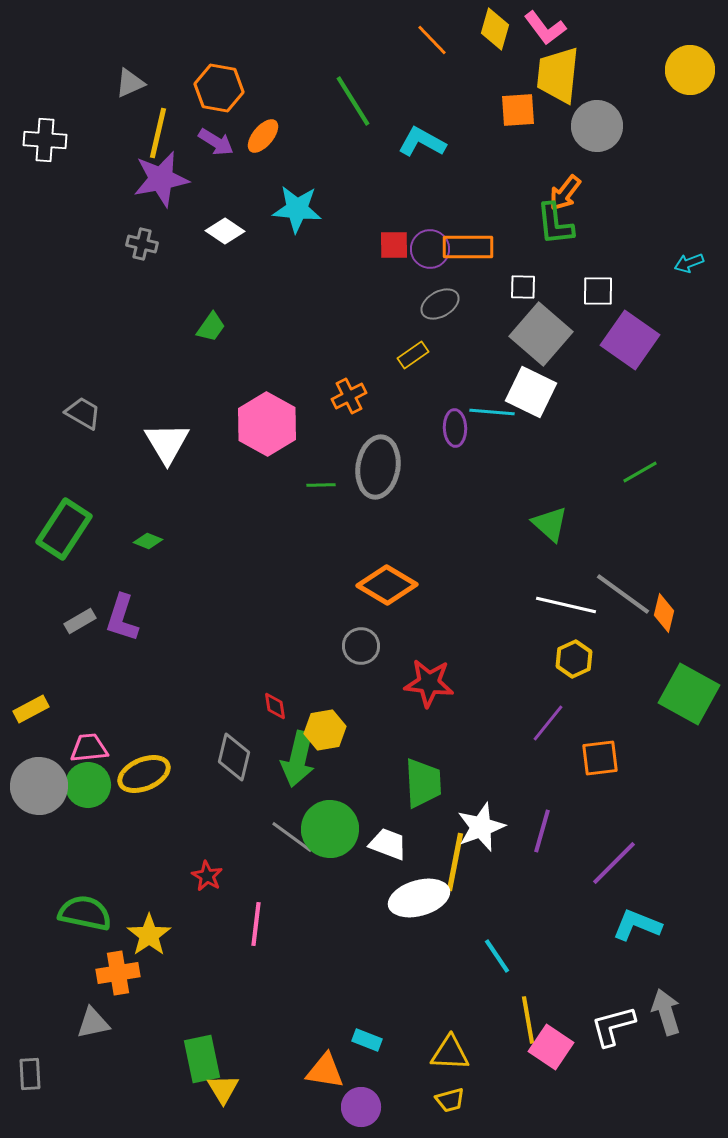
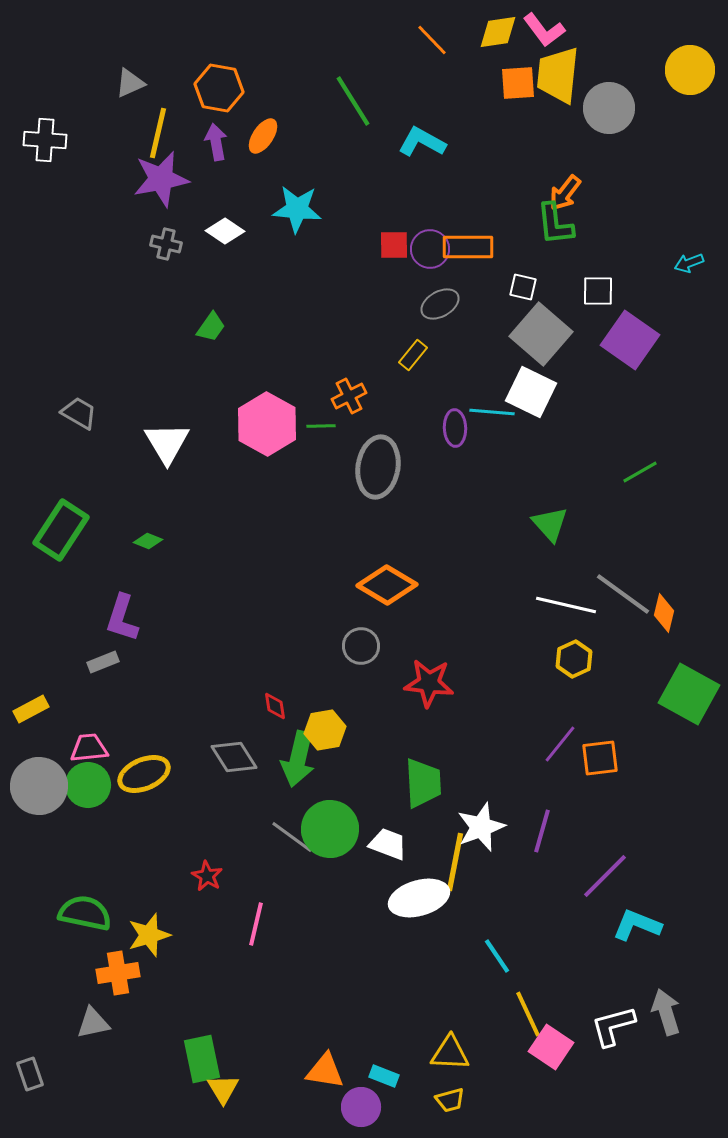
pink L-shape at (545, 28): moved 1 px left, 2 px down
yellow diamond at (495, 29): moved 3 px right, 3 px down; rotated 66 degrees clockwise
orange square at (518, 110): moved 27 px up
gray circle at (597, 126): moved 12 px right, 18 px up
orange ellipse at (263, 136): rotated 6 degrees counterclockwise
purple arrow at (216, 142): rotated 132 degrees counterclockwise
gray cross at (142, 244): moved 24 px right
white square at (523, 287): rotated 12 degrees clockwise
yellow rectangle at (413, 355): rotated 16 degrees counterclockwise
gray trapezoid at (83, 413): moved 4 px left
green line at (321, 485): moved 59 px up
green triangle at (550, 524): rotated 6 degrees clockwise
green rectangle at (64, 529): moved 3 px left, 1 px down
gray rectangle at (80, 621): moved 23 px right, 41 px down; rotated 8 degrees clockwise
purple line at (548, 723): moved 12 px right, 21 px down
gray diamond at (234, 757): rotated 45 degrees counterclockwise
purple line at (614, 863): moved 9 px left, 13 px down
pink line at (256, 924): rotated 6 degrees clockwise
yellow star at (149, 935): rotated 18 degrees clockwise
yellow line at (528, 1020): moved 6 px up; rotated 15 degrees counterclockwise
cyan rectangle at (367, 1040): moved 17 px right, 36 px down
gray rectangle at (30, 1074): rotated 16 degrees counterclockwise
